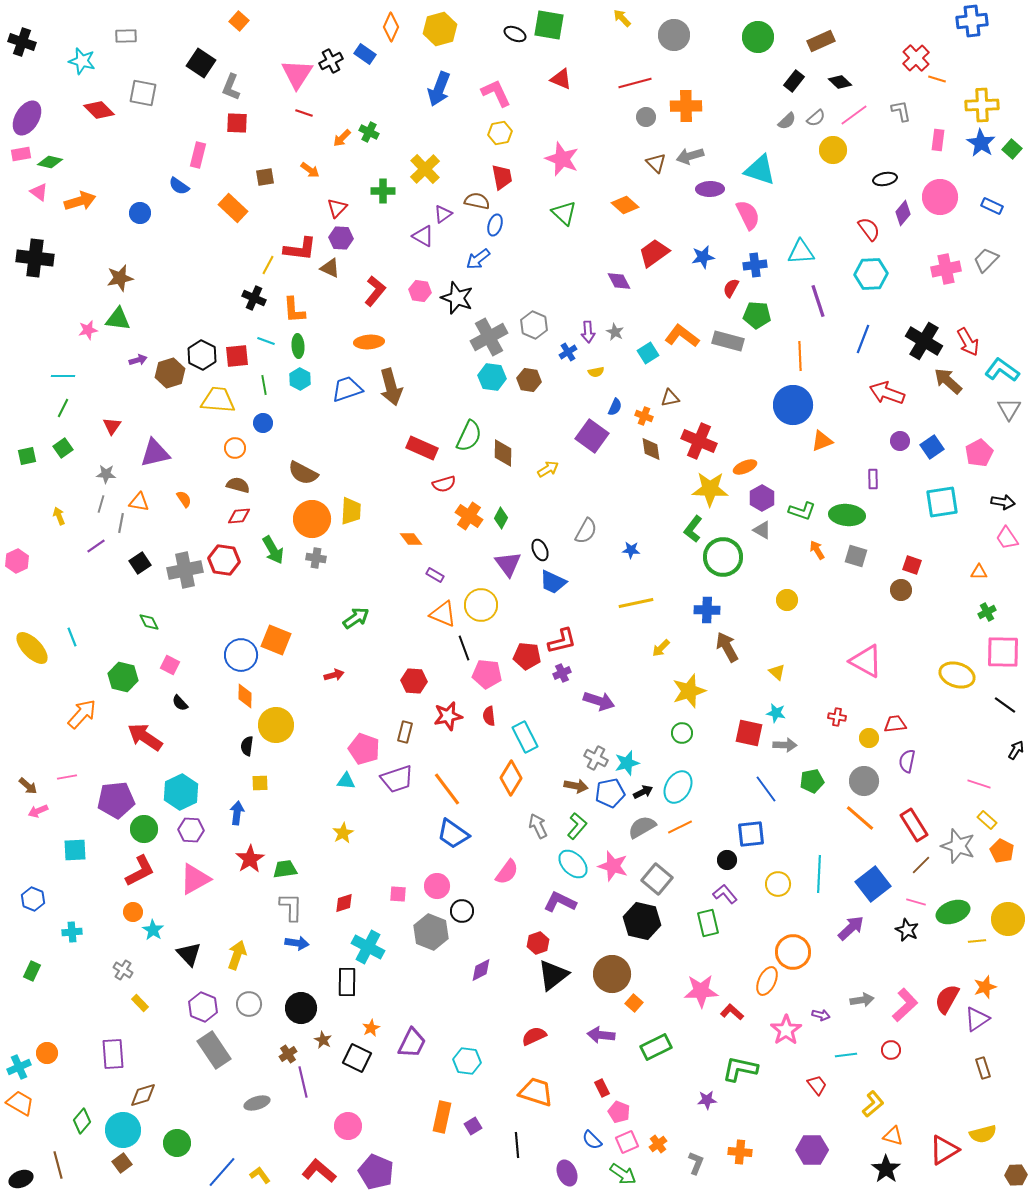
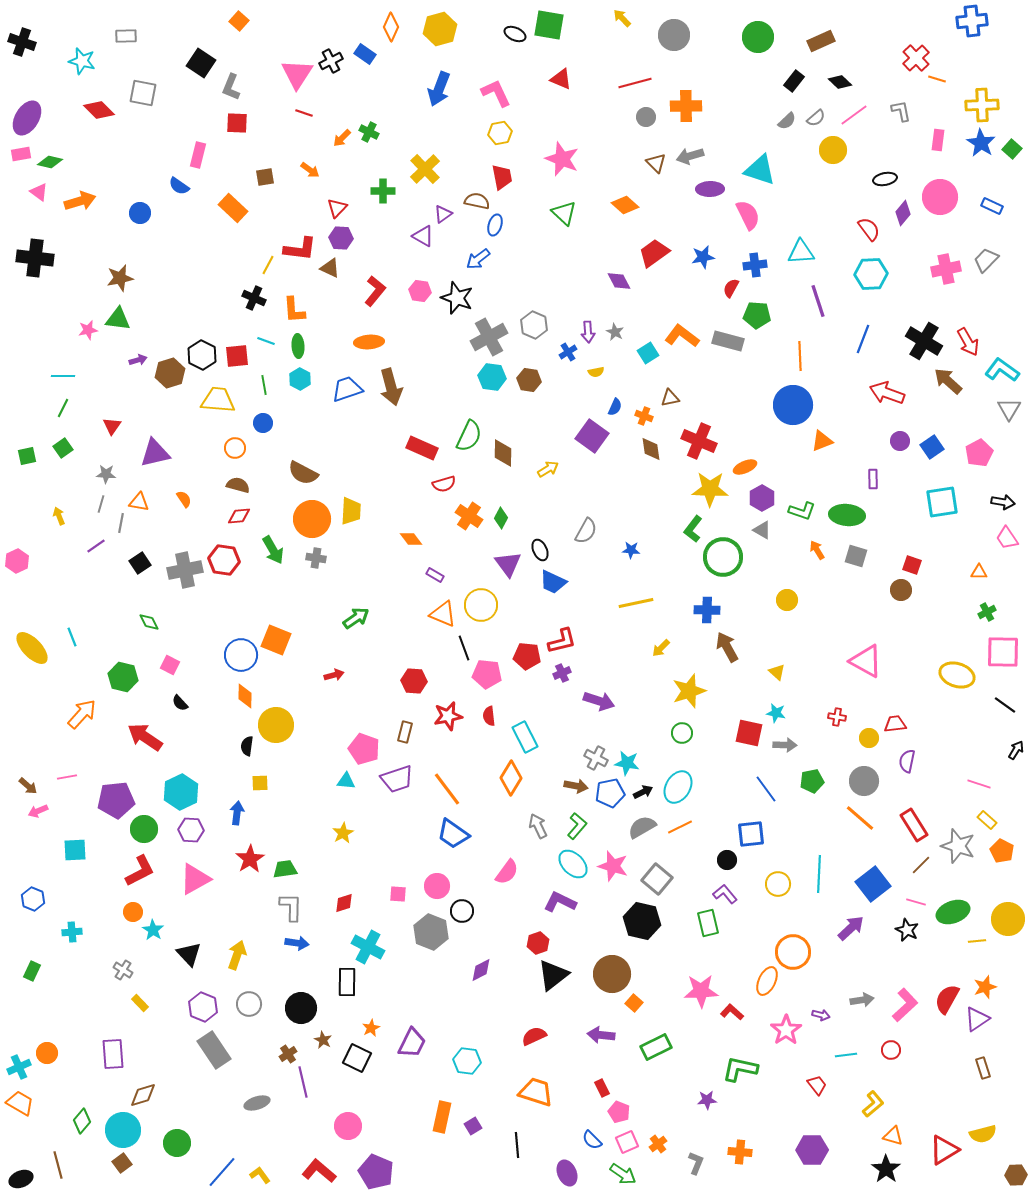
cyan star at (627, 763): rotated 25 degrees clockwise
